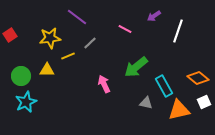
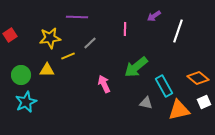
purple line: rotated 35 degrees counterclockwise
pink line: rotated 64 degrees clockwise
green circle: moved 1 px up
